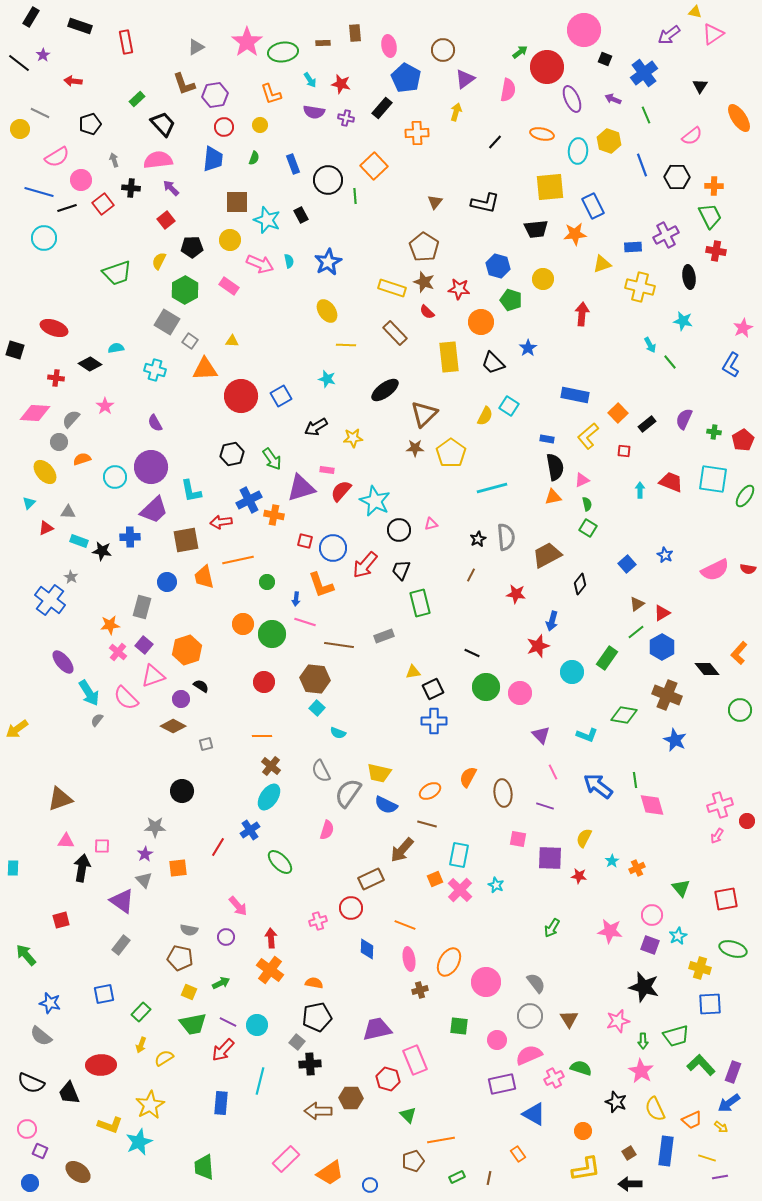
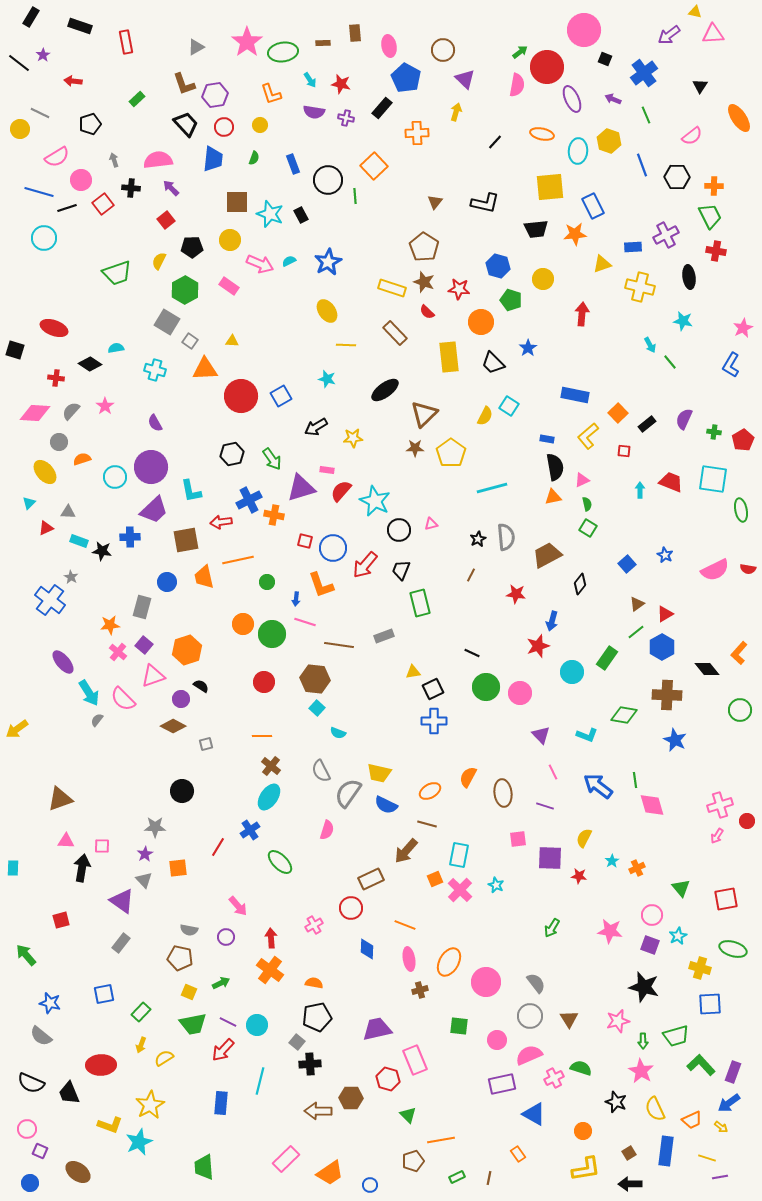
pink triangle at (713, 34): rotated 30 degrees clockwise
purple triangle at (465, 79): rotated 40 degrees counterclockwise
pink semicircle at (508, 90): moved 9 px right, 5 px up
black trapezoid at (163, 124): moved 23 px right
cyan star at (267, 220): moved 3 px right, 6 px up
cyan semicircle at (289, 261): rotated 104 degrees counterclockwise
gray semicircle at (71, 419): moved 8 px up
green ellipse at (745, 496): moved 4 px left, 14 px down; rotated 45 degrees counterclockwise
red triangle at (662, 613): moved 3 px right, 1 px down
brown cross at (667, 695): rotated 20 degrees counterclockwise
pink semicircle at (126, 698): moved 3 px left, 1 px down
pink square at (518, 839): rotated 18 degrees counterclockwise
brown arrow at (402, 850): moved 4 px right, 1 px down
pink cross at (318, 921): moved 4 px left, 4 px down; rotated 12 degrees counterclockwise
gray rectangle at (121, 945): moved 2 px up
